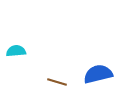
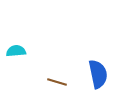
blue semicircle: rotated 92 degrees clockwise
